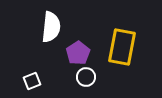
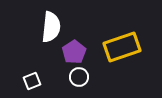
yellow rectangle: rotated 60 degrees clockwise
purple pentagon: moved 4 px left, 1 px up
white circle: moved 7 px left
